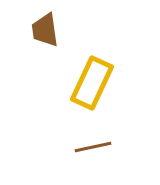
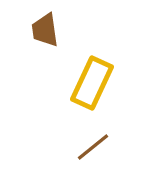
brown line: rotated 27 degrees counterclockwise
